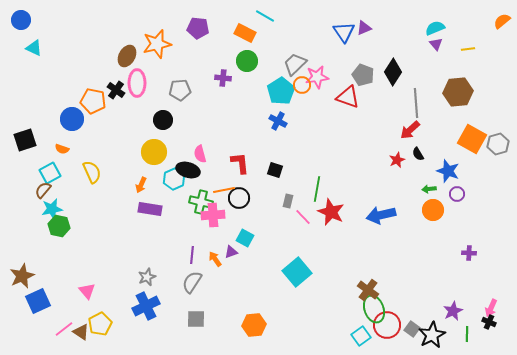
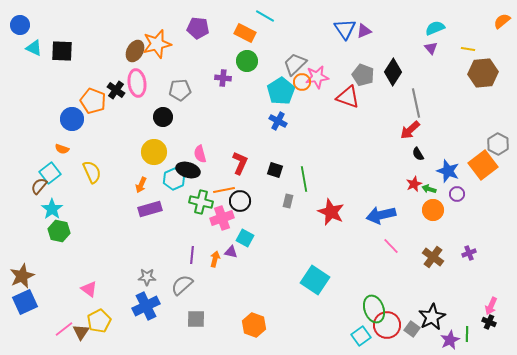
blue circle at (21, 20): moved 1 px left, 5 px down
purple triangle at (364, 28): moved 3 px down
blue triangle at (344, 32): moved 1 px right, 3 px up
purple triangle at (436, 44): moved 5 px left, 4 px down
yellow line at (468, 49): rotated 16 degrees clockwise
brown ellipse at (127, 56): moved 8 px right, 5 px up
pink ellipse at (137, 83): rotated 8 degrees counterclockwise
orange circle at (302, 85): moved 3 px up
brown hexagon at (458, 92): moved 25 px right, 19 px up
orange pentagon at (93, 101): rotated 10 degrees clockwise
gray line at (416, 103): rotated 8 degrees counterclockwise
black circle at (163, 120): moved 3 px up
orange square at (472, 139): moved 11 px right, 26 px down; rotated 24 degrees clockwise
black square at (25, 140): moved 37 px right, 89 px up; rotated 20 degrees clockwise
gray hexagon at (498, 144): rotated 15 degrees counterclockwise
red star at (397, 160): moved 17 px right, 24 px down
red L-shape at (240, 163): rotated 30 degrees clockwise
cyan square at (50, 173): rotated 10 degrees counterclockwise
green line at (317, 189): moved 13 px left, 10 px up; rotated 20 degrees counterclockwise
green arrow at (429, 189): rotated 24 degrees clockwise
brown semicircle at (43, 190): moved 4 px left, 4 px up
black circle at (239, 198): moved 1 px right, 3 px down
cyan star at (52, 209): rotated 25 degrees counterclockwise
purple rectangle at (150, 209): rotated 25 degrees counterclockwise
pink cross at (213, 215): moved 9 px right, 3 px down; rotated 15 degrees counterclockwise
pink line at (303, 217): moved 88 px right, 29 px down
green hexagon at (59, 226): moved 5 px down
purple triangle at (231, 252): rotated 32 degrees clockwise
purple cross at (469, 253): rotated 24 degrees counterclockwise
orange arrow at (215, 259): rotated 49 degrees clockwise
cyan square at (297, 272): moved 18 px right, 8 px down; rotated 16 degrees counterclockwise
gray star at (147, 277): rotated 24 degrees clockwise
gray semicircle at (192, 282): moved 10 px left, 3 px down; rotated 15 degrees clockwise
brown cross at (368, 290): moved 65 px right, 33 px up
pink triangle at (87, 291): moved 2 px right, 2 px up; rotated 12 degrees counterclockwise
blue square at (38, 301): moved 13 px left, 1 px down
pink arrow at (491, 308): moved 2 px up
purple star at (453, 311): moved 3 px left, 29 px down
yellow pentagon at (100, 324): moved 1 px left, 3 px up
orange hexagon at (254, 325): rotated 25 degrees clockwise
brown triangle at (81, 332): rotated 30 degrees clockwise
black star at (432, 335): moved 18 px up
